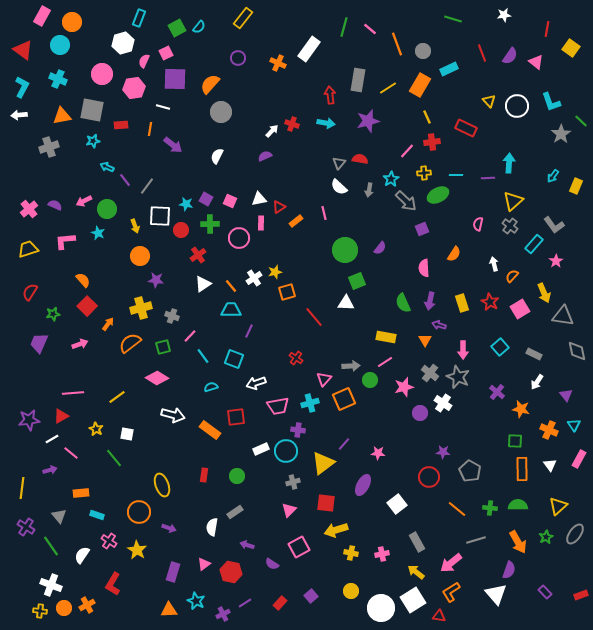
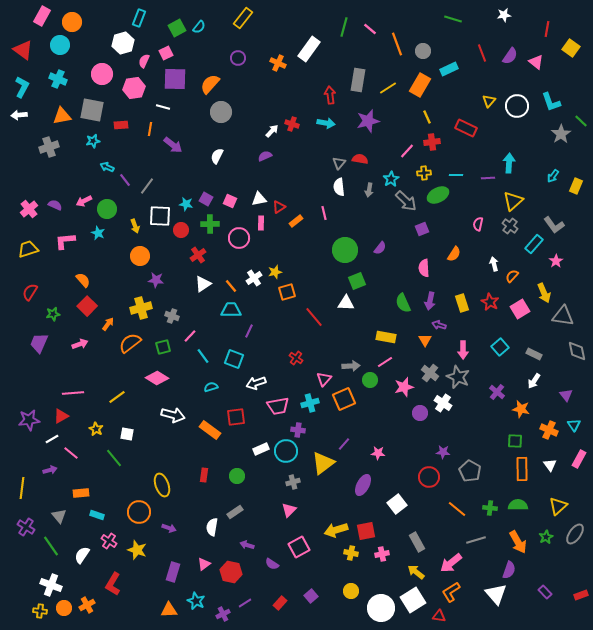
yellow triangle at (489, 101): rotated 24 degrees clockwise
white semicircle at (339, 187): rotated 42 degrees clockwise
white arrow at (537, 382): moved 3 px left, 1 px up
red square at (326, 503): moved 40 px right, 28 px down; rotated 18 degrees counterclockwise
yellow star at (137, 550): rotated 12 degrees counterclockwise
